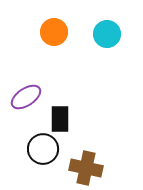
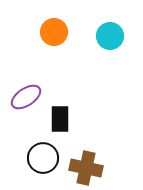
cyan circle: moved 3 px right, 2 px down
black circle: moved 9 px down
